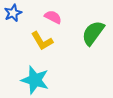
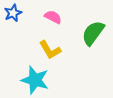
yellow L-shape: moved 8 px right, 9 px down
